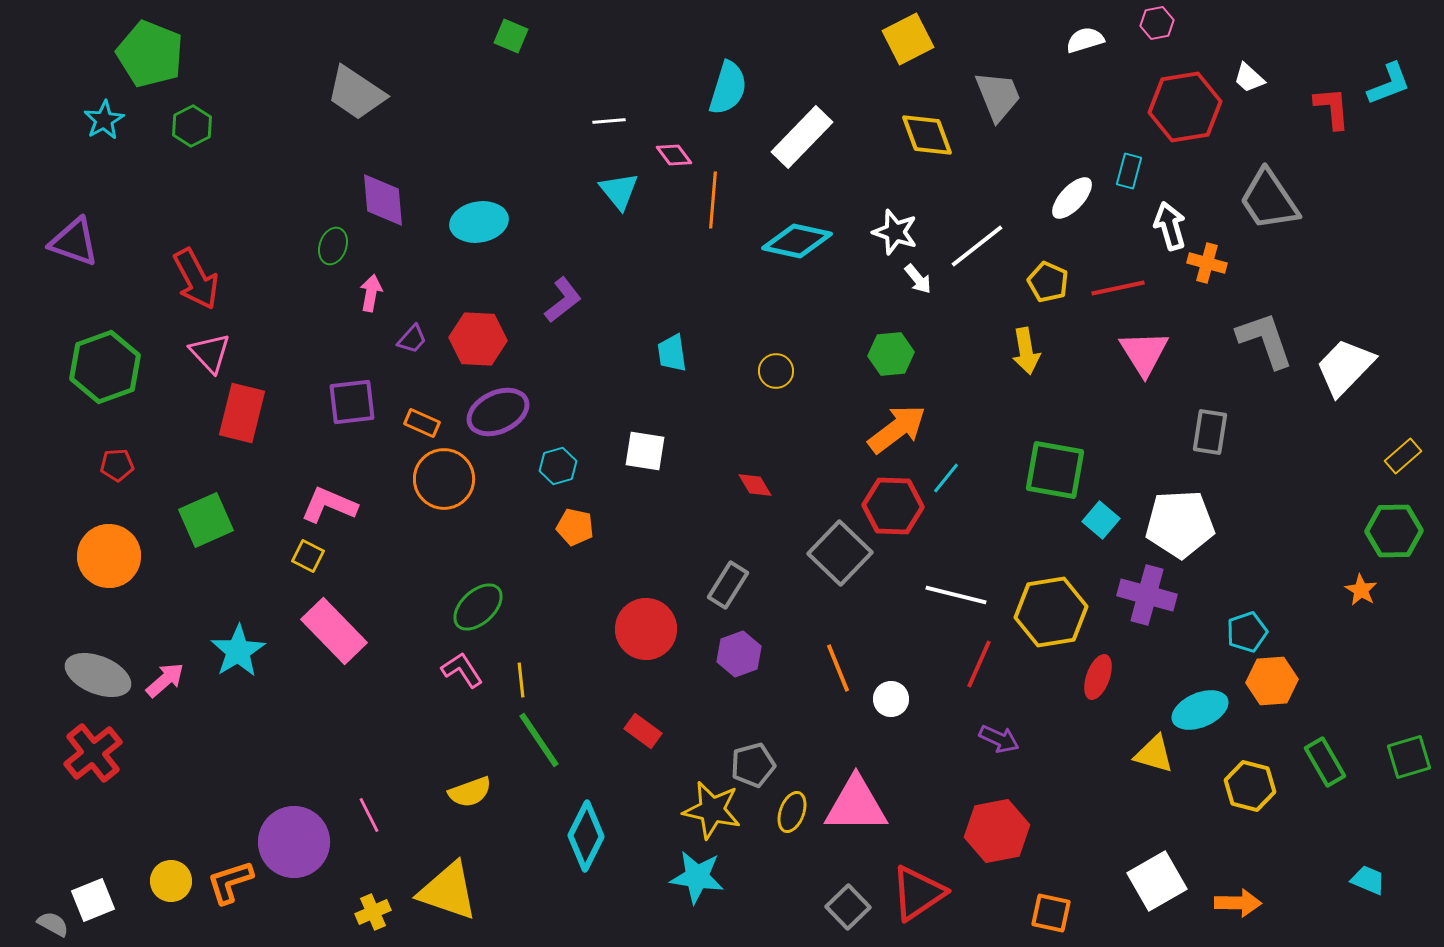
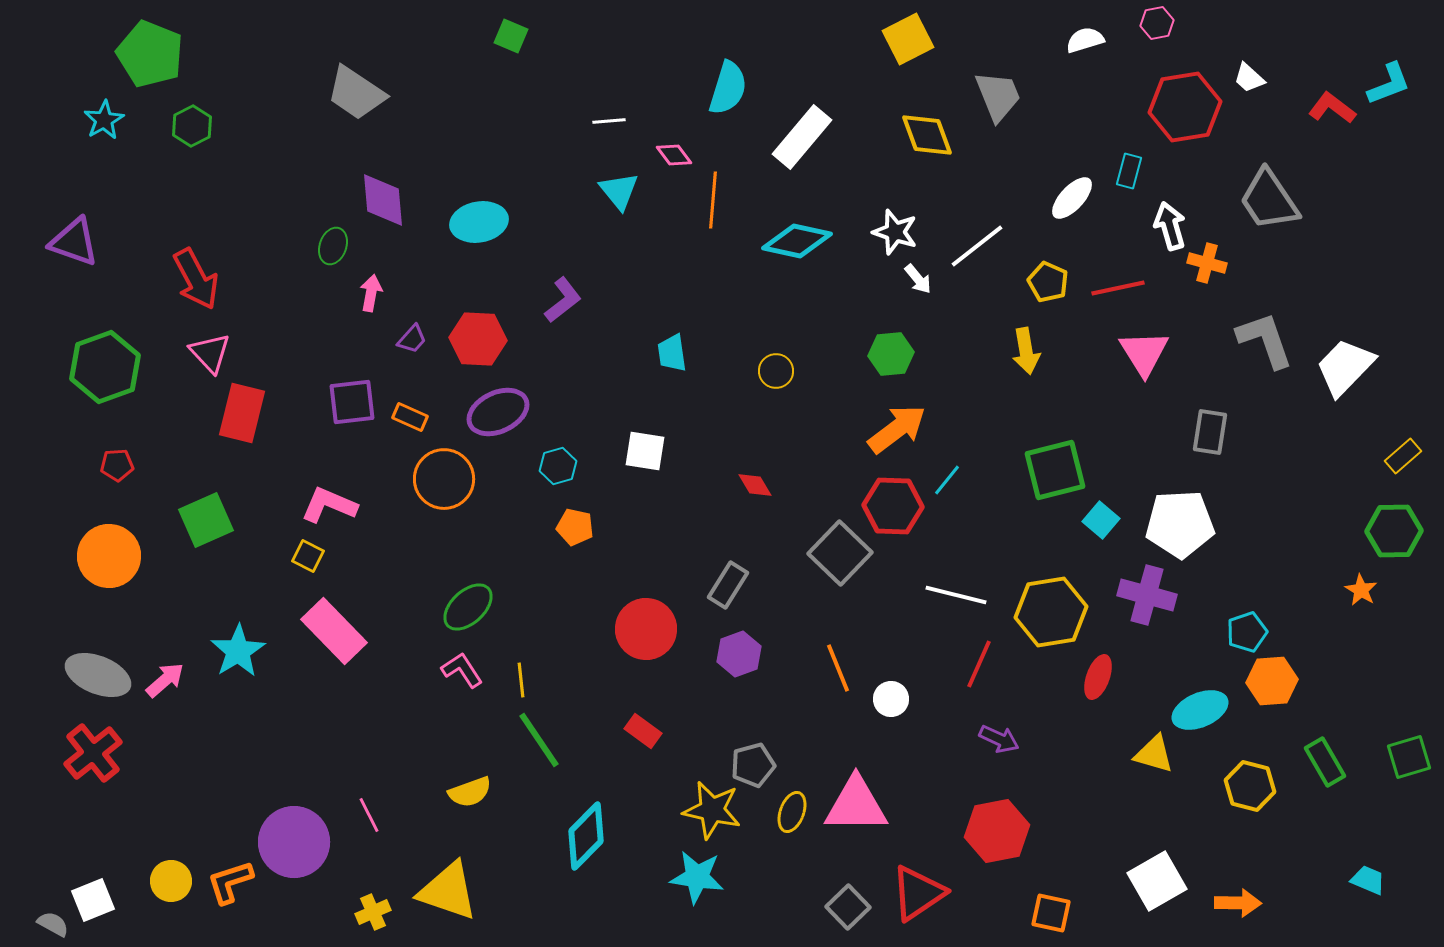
red L-shape at (1332, 108): rotated 48 degrees counterclockwise
white rectangle at (802, 137): rotated 4 degrees counterclockwise
orange rectangle at (422, 423): moved 12 px left, 6 px up
green square at (1055, 470): rotated 24 degrees counterclockwise
cyan line at (946, 478): moved 1 px right, 2 px down
green ellipse at (478, 607): moved 10 px left
cyan diamond at (586, 836): rotated 18 degrees clockwise
